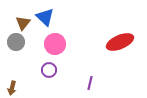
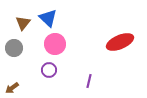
blue triangle: moved 3 px right, 1 px down
gray circle: moved 2 px left, 6 px down
purple line: moved 1 px left, 2 px up
brown arrow: rotated 40 degrees clockwise
